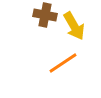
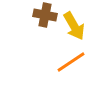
orange line: moved 8 px right, 1 px up
